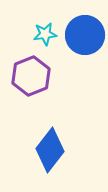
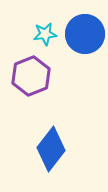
blue circle: moved 1 px up
blue diamond: moved 1 px right, 1 px up
